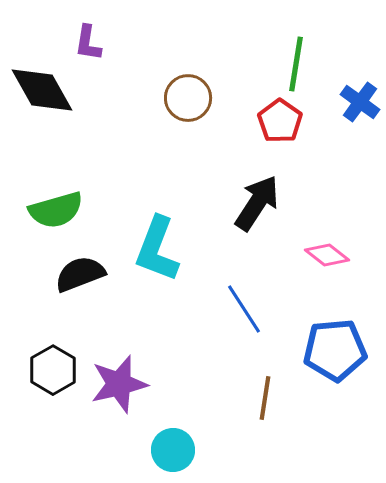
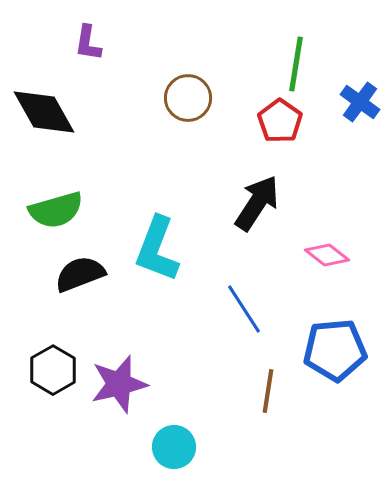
black diamond: moved 2 px right, 22 px down
brown line: moved 3 px right, 7 px up
cyan circle: moved 1 px right, 3 px up
